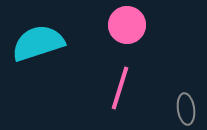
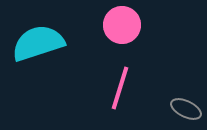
pink circle: moved 5 px left
gray ellipse: rotated 56 degrees counterclockwise
